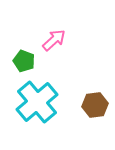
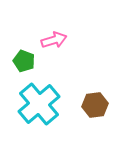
pink arrow: rotated 25 degrees clockwise
cyan cross: moved 2 px right, 2 px down
